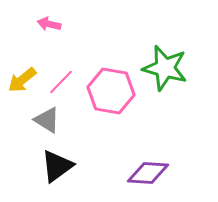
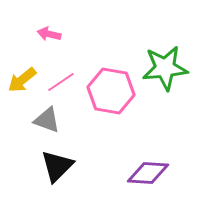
pink arrow: moved 10 px down
green star: rotated 21 degrees counterclockwise
pink line: rotated 12 degrees clockwise
gray triangle: rotated 12 degrees counterclockwise
black triangle: rotated 9 degrees counterclockwise
